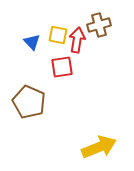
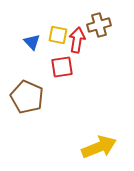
brown pentagon: moved 2 px left, 5 px up
